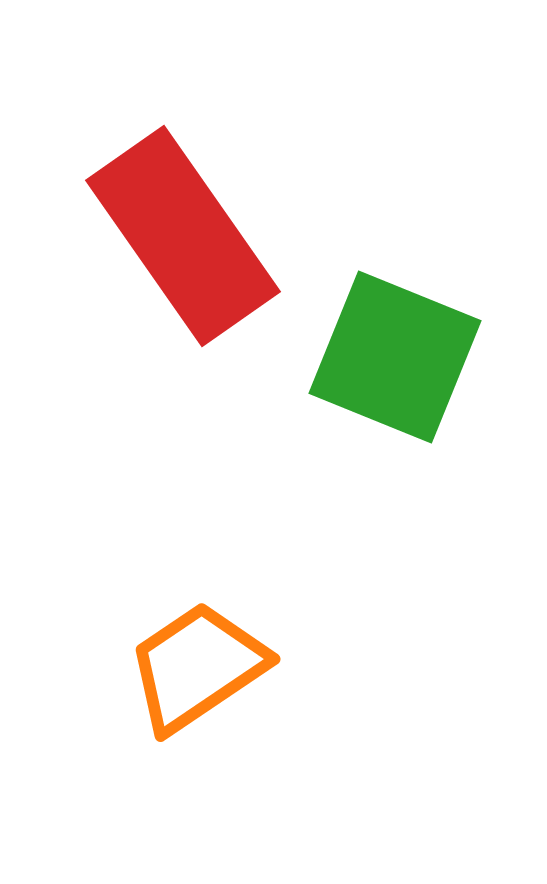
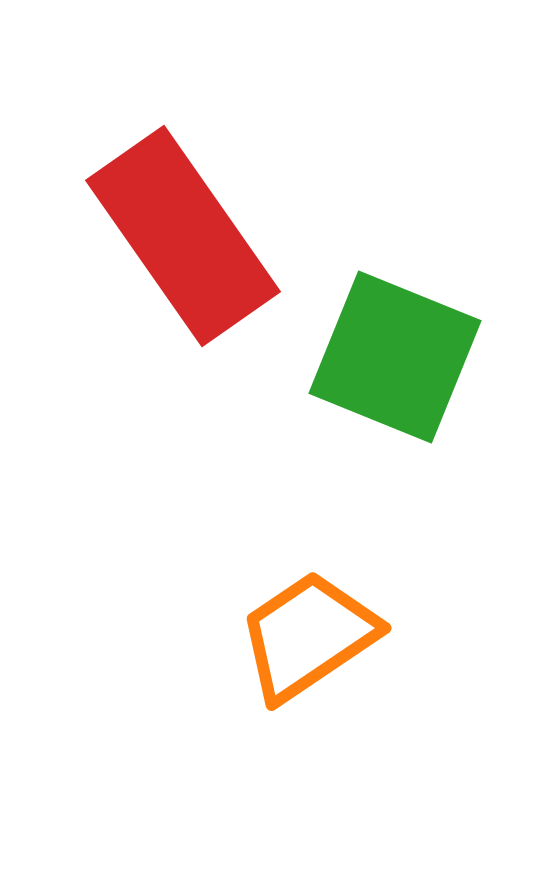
orange trapezoid: moved 111 px right, 31 px up
